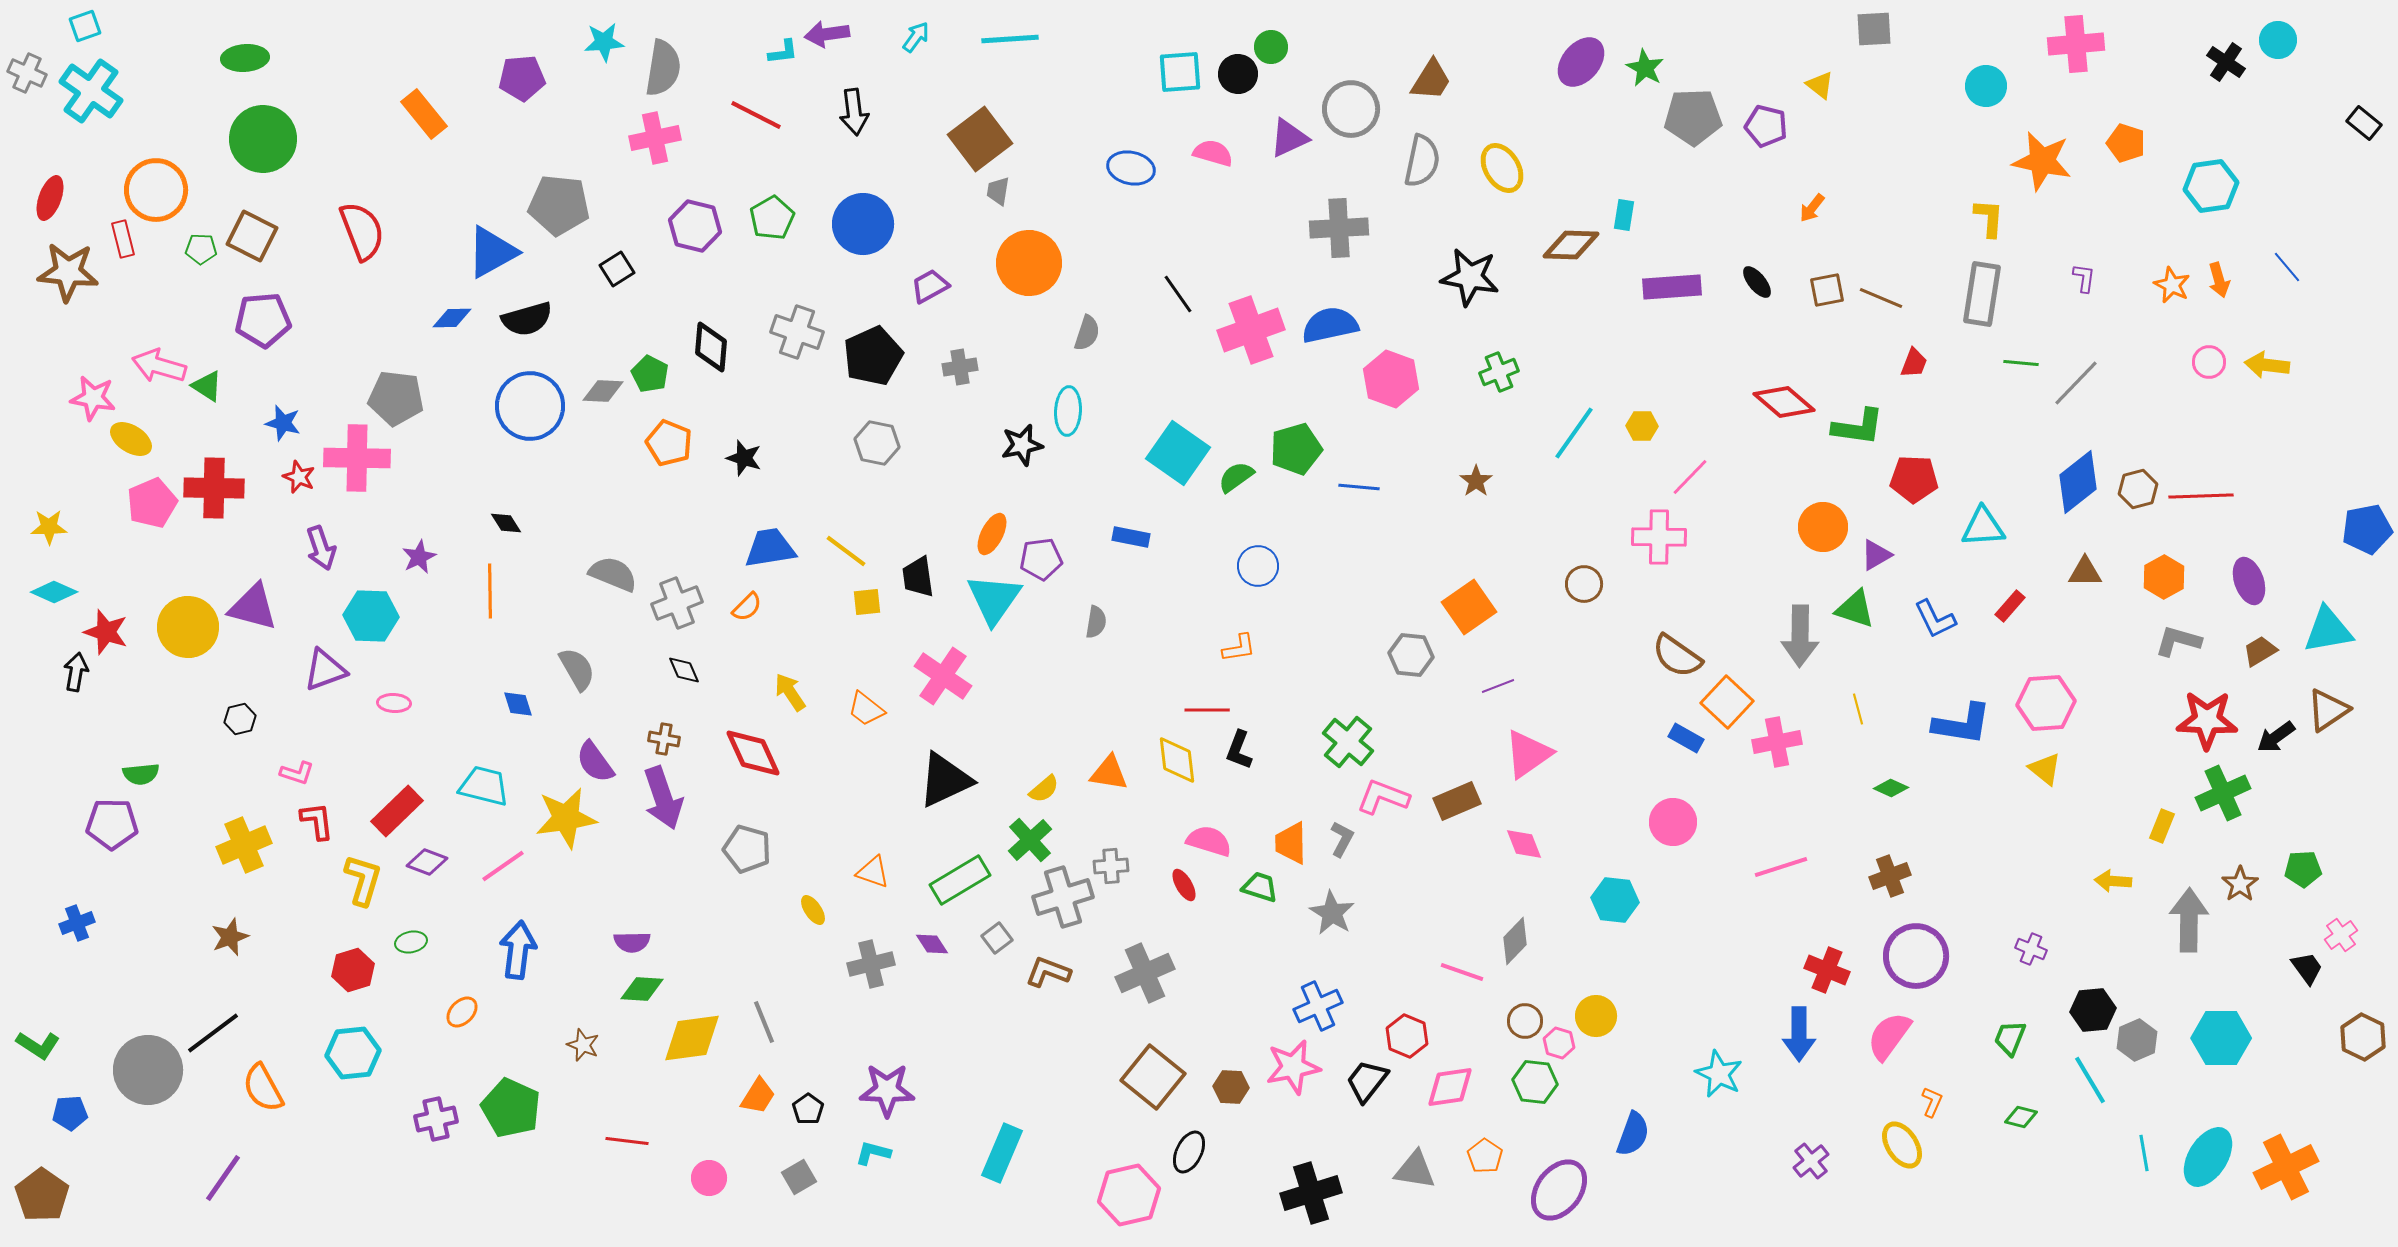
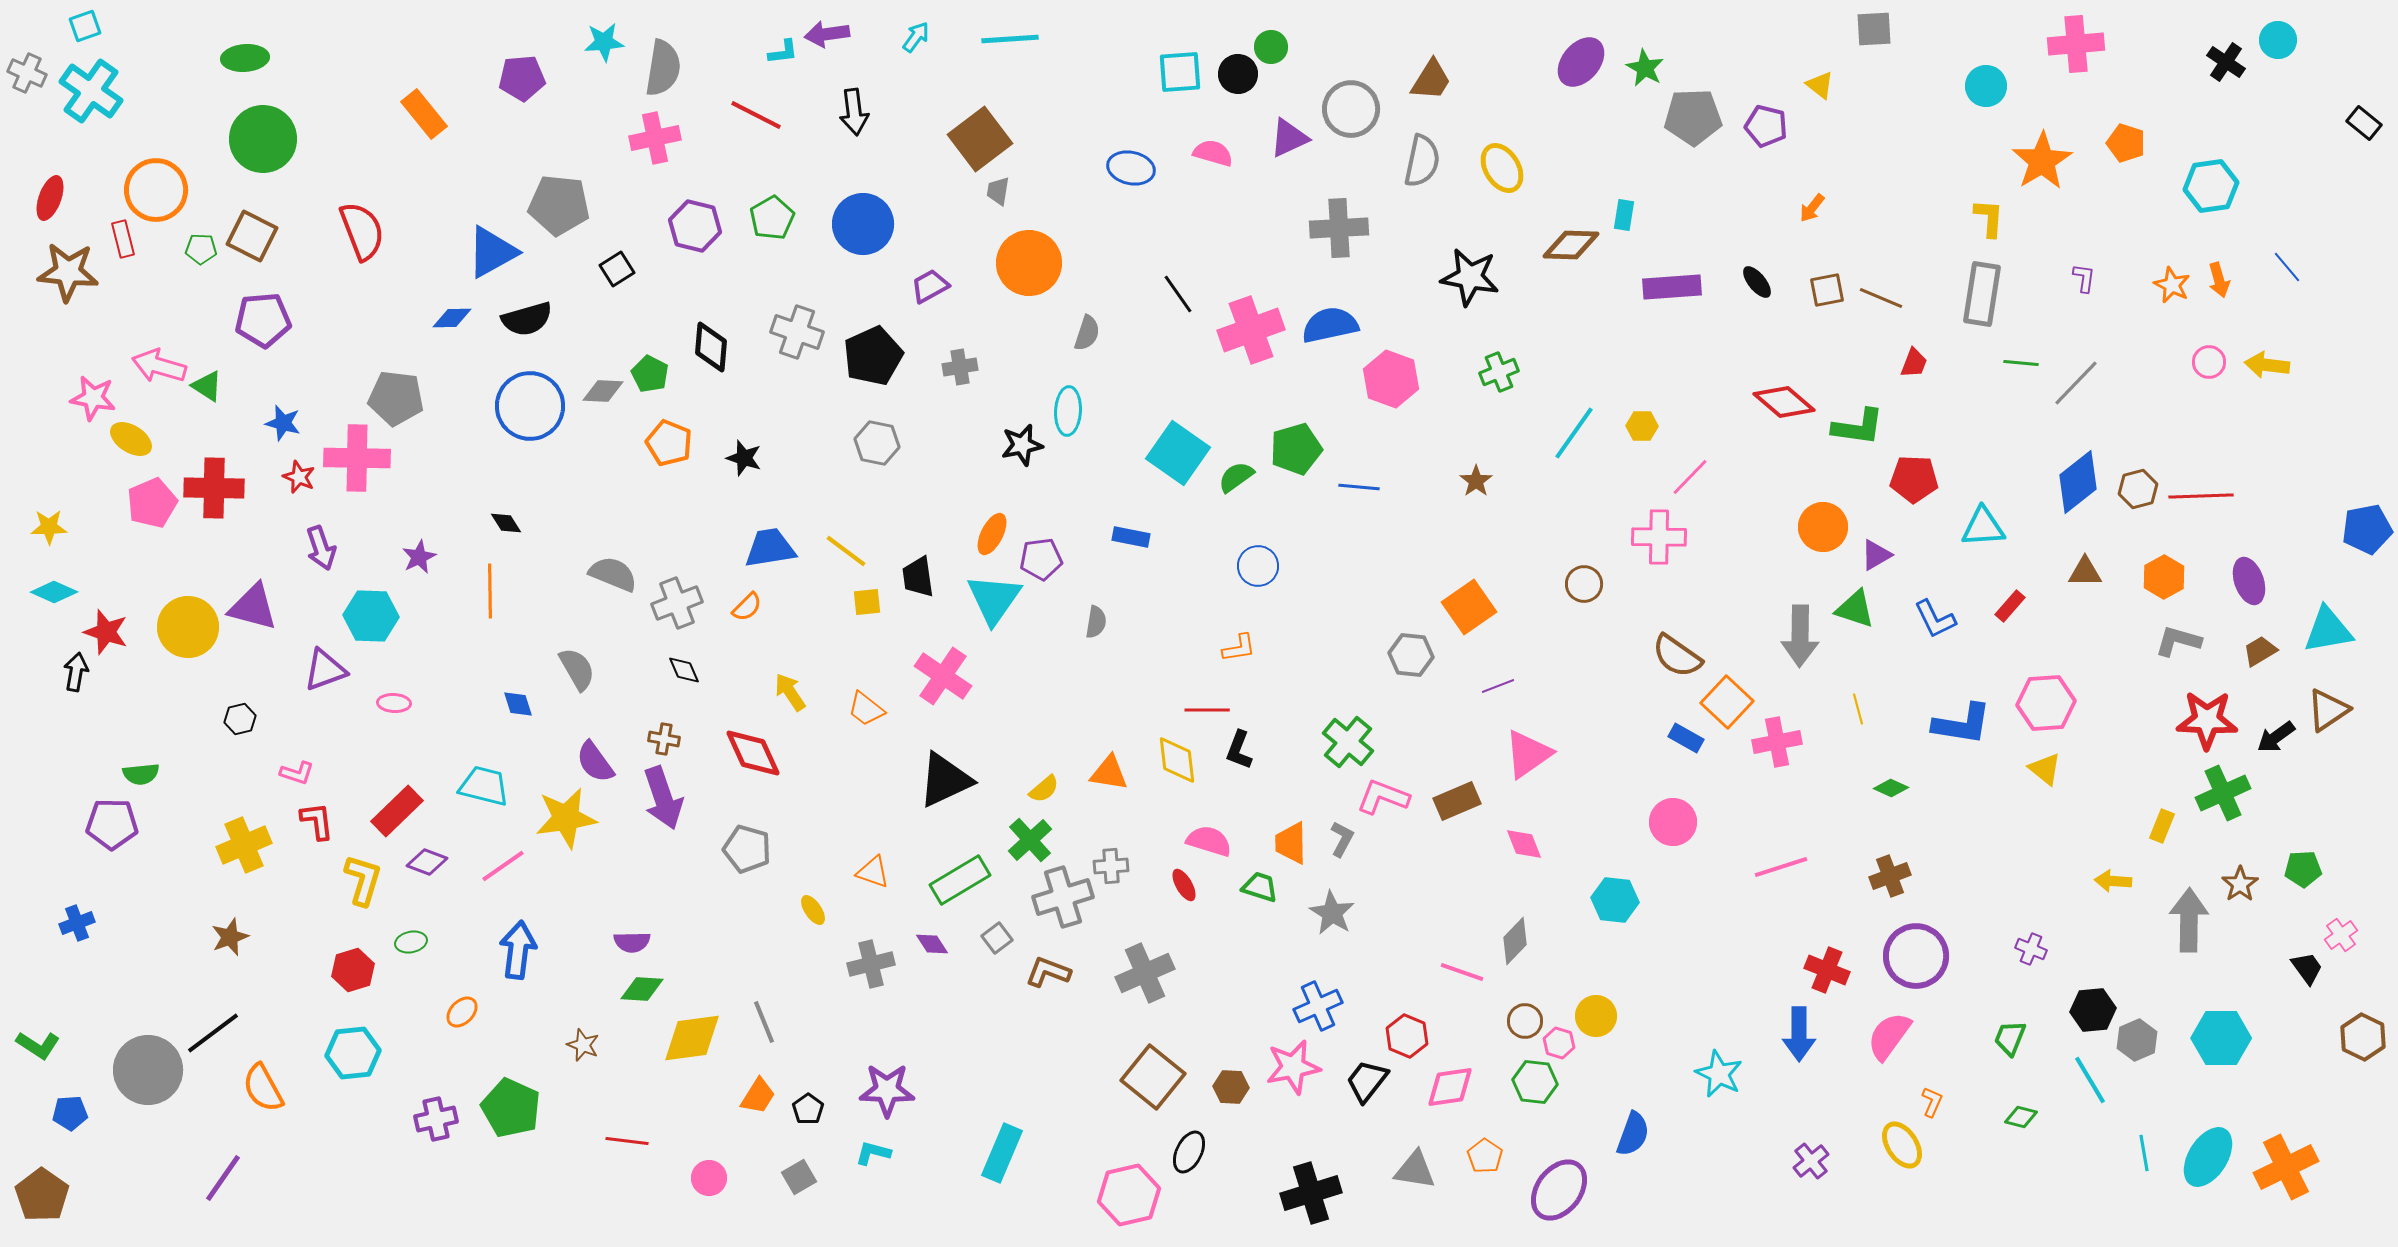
orange star at (2042, 161): rotated 28 degrees clockwise
